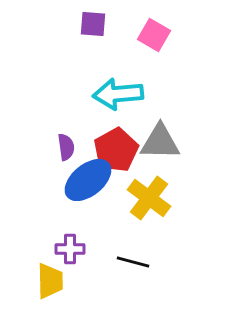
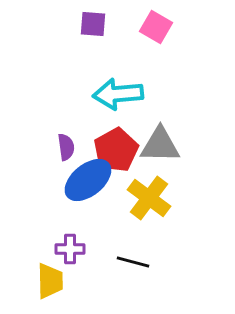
pink square: moved 2 px right, 8 px up
gray triangle: moved 3 px down
